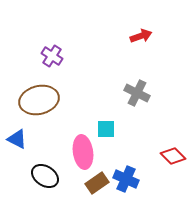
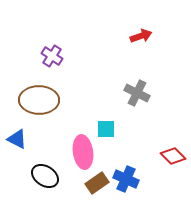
brown ellipse: rotated 15 degrees clockwise
